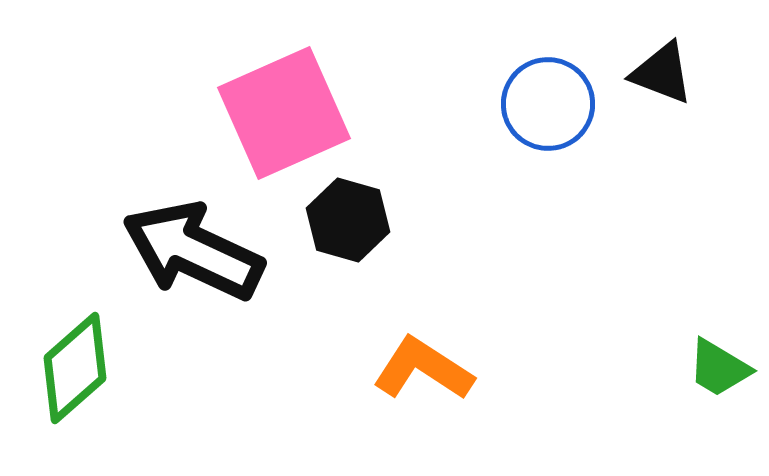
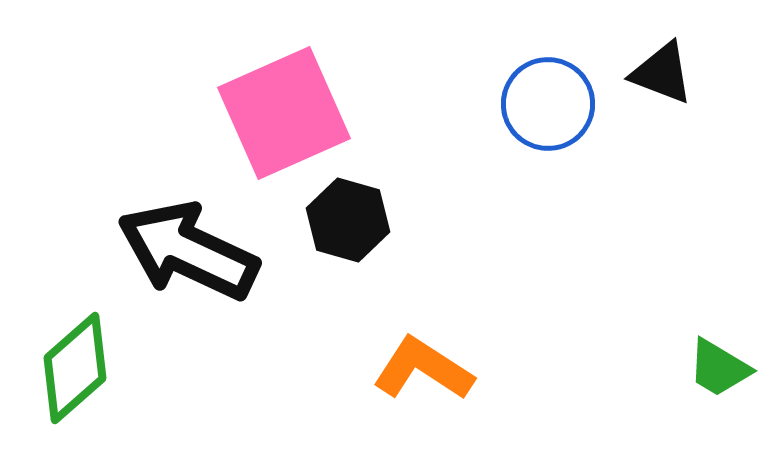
black arrow: moved 5 px left
